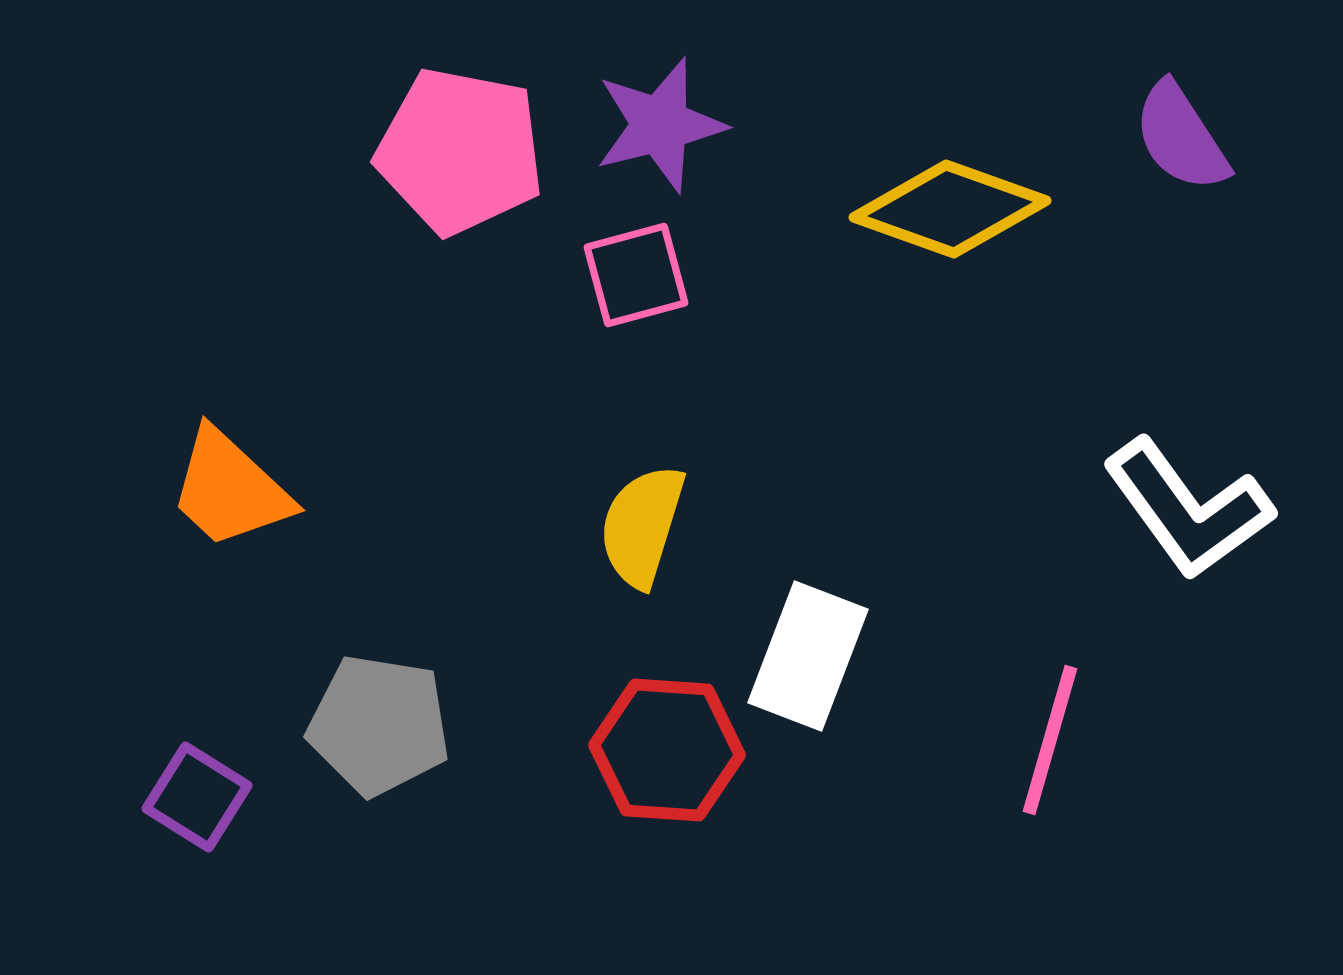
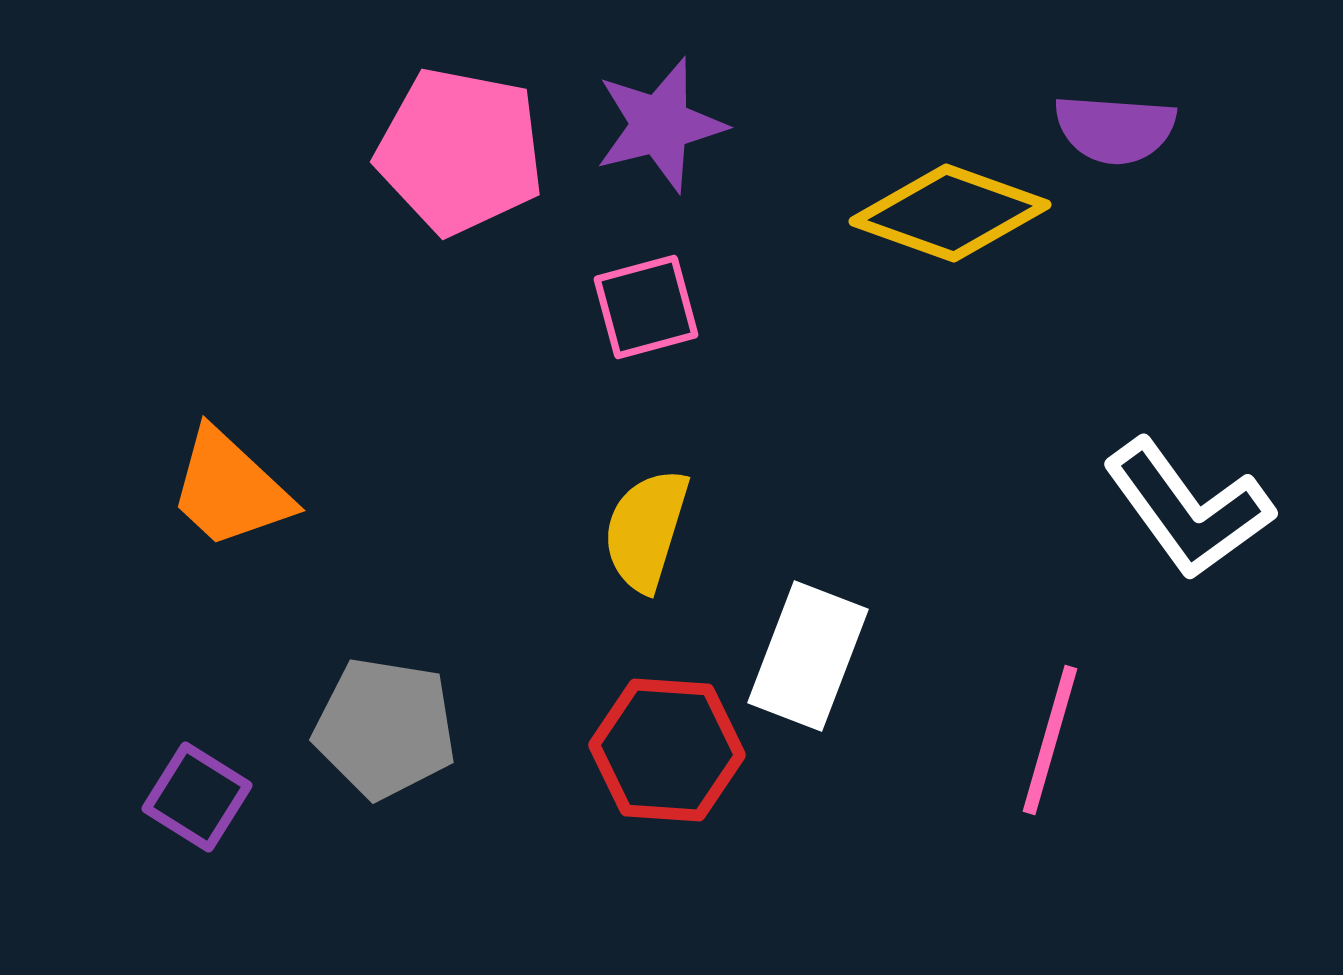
purple semicircle: moved 66 px left, 8 px up; rotated 53 degrees counterclockwise
yellow diamond: moved 4 px down
pink square: moved 10 px right, 32 px down
yellow semicircle: moved 4 px right, 4 px down
gray pentagon: moved 6 px right, 3 px down
